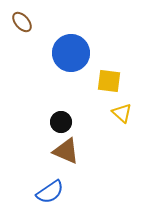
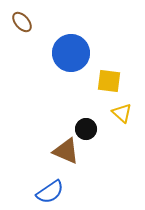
black circle: moved 25 px right, 7 px down
